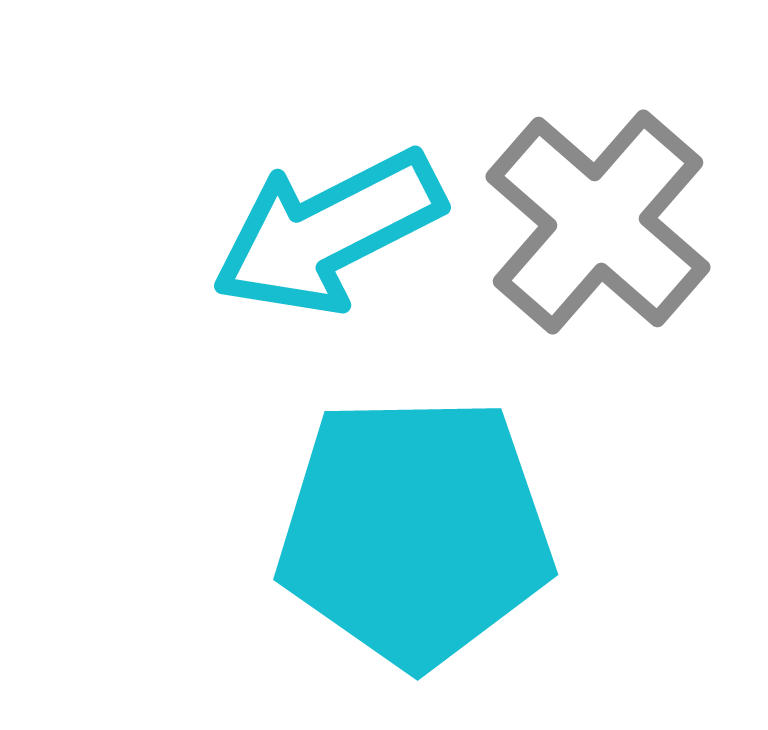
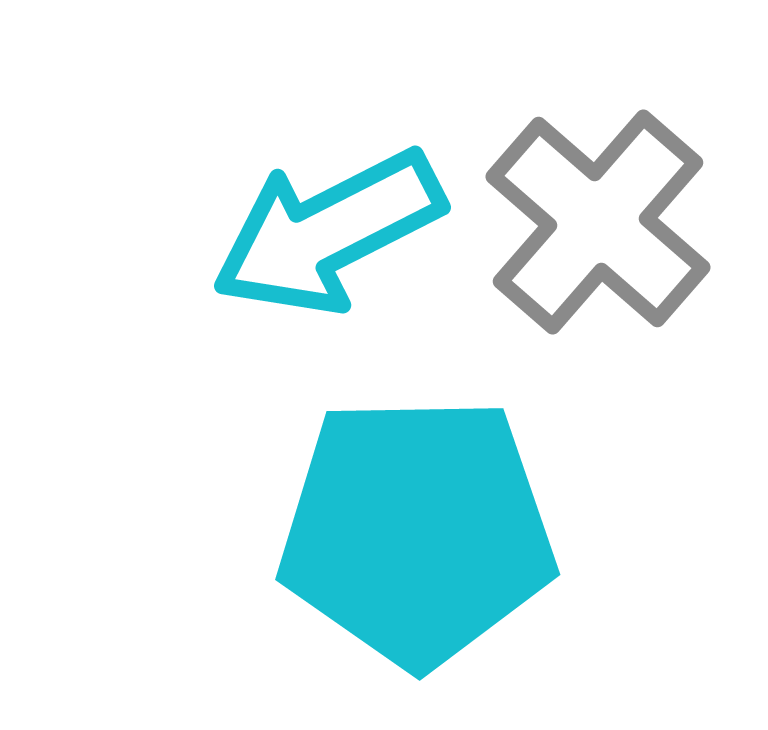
cyan pentagon: moved 2 px right
